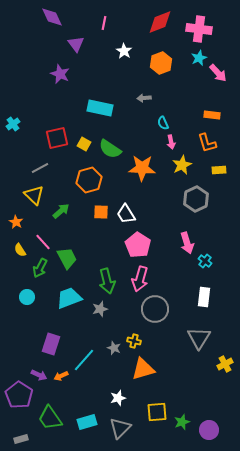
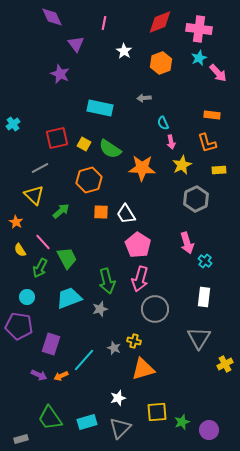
purple pentagon at (19, 395): moved 69 px up; rotated 24 degrees counterclockwise
